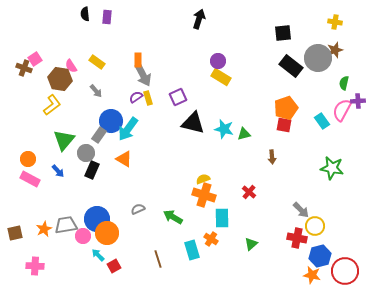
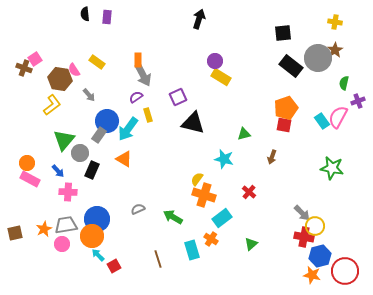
brown star at (335, 50): rotated 14 degrees counterclockwise
purple circle at (218, 61): moved 3 px left
pink semicircle at (71, 66): moved 3 px right, 4 px down
gray arrow at (96, 91): moved 7 px left, 4 px down
yellow rectangle at (148, 98): moved 17 px down
purple cross at (358, 101): rotated 16 degrees counterclockwise
pink semicircle at (342, 110): moved 4 px left, 7 px down
blue circle at (111, 121): moved 4 px left
cyan star at (224, 129): moved 30 px down
gray circle at (86, 153): moved 6 px left
brown arrow at (272, 157): rotated 24 degrees clockwise
orange circle at (28, 159): moved 1 px left, 4 px down
yellow semicircle at (203, 179): moved 6 px left; rotated 32 degrees counterclockwise
gray arrow at (301, 210): moved 1 px right, 3 px down
cyan rectangle at (222, 218): rotated 54 degrees clockwise
orange circle at (107, 233): moved 15 px left, 3 px down
pink circle at (83, 236): moved 21 px left, 8 px down
red cross at (297, 238): moved 7 px right, 1 px up
pink cross at (35, 266): moved 33 px right, 74 px up
